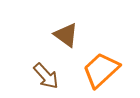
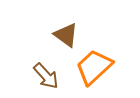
orange trapezoid: moved 7 px left, 3 px up
